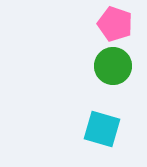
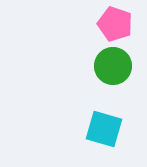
cyan square: moved 2 px right
